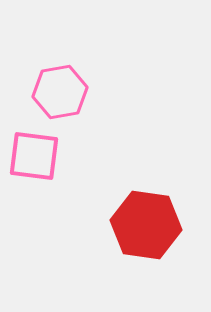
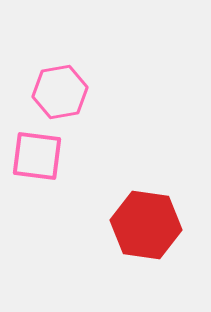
pink square: moved 3 px right
